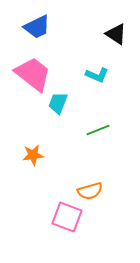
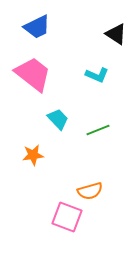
cyan trapezoid: moved 16 px down; rotated 115 degrees clockwise
